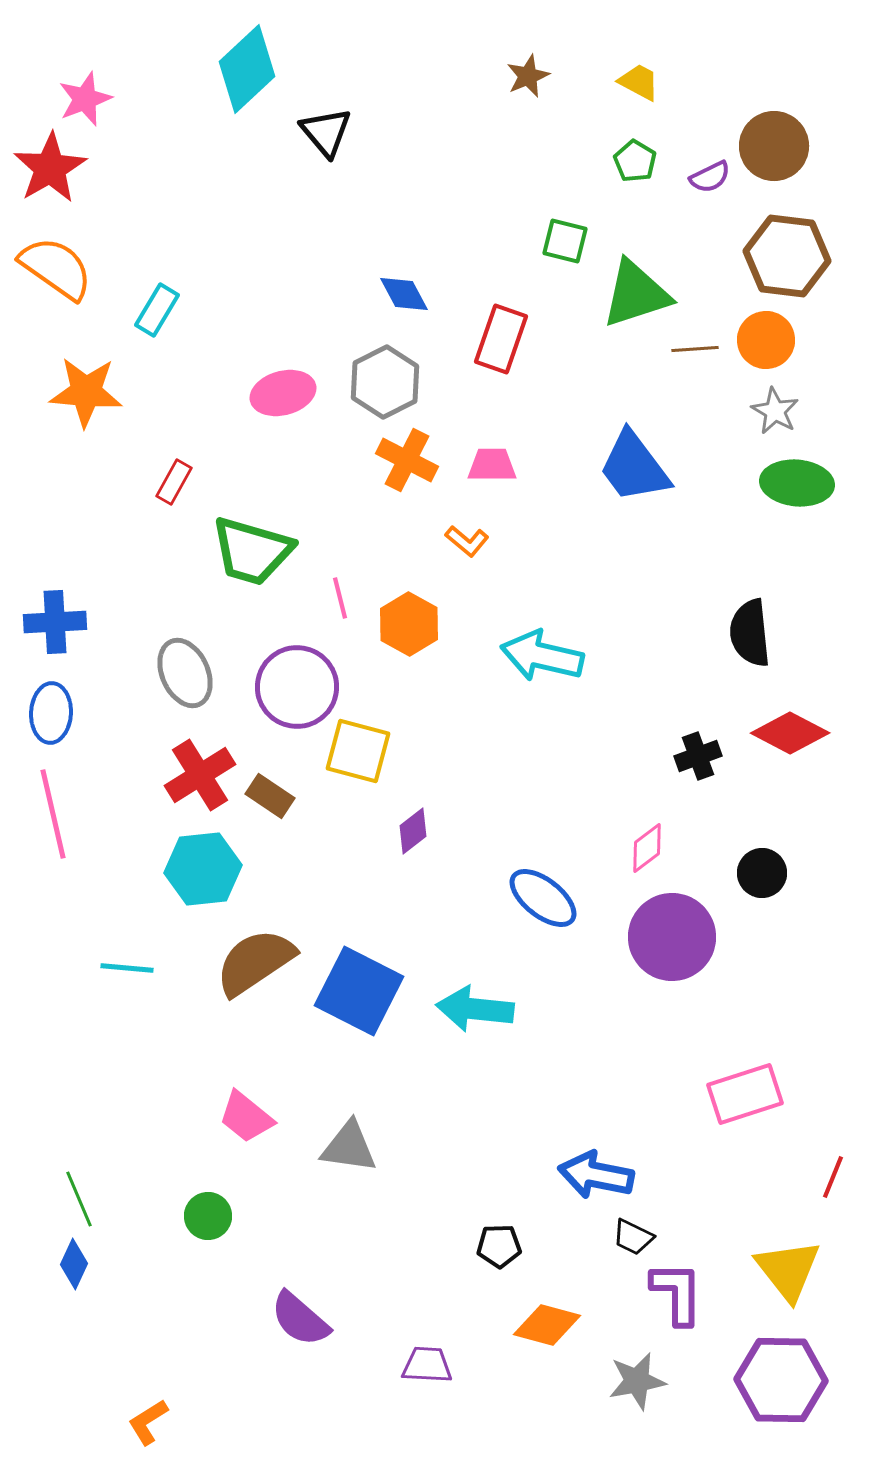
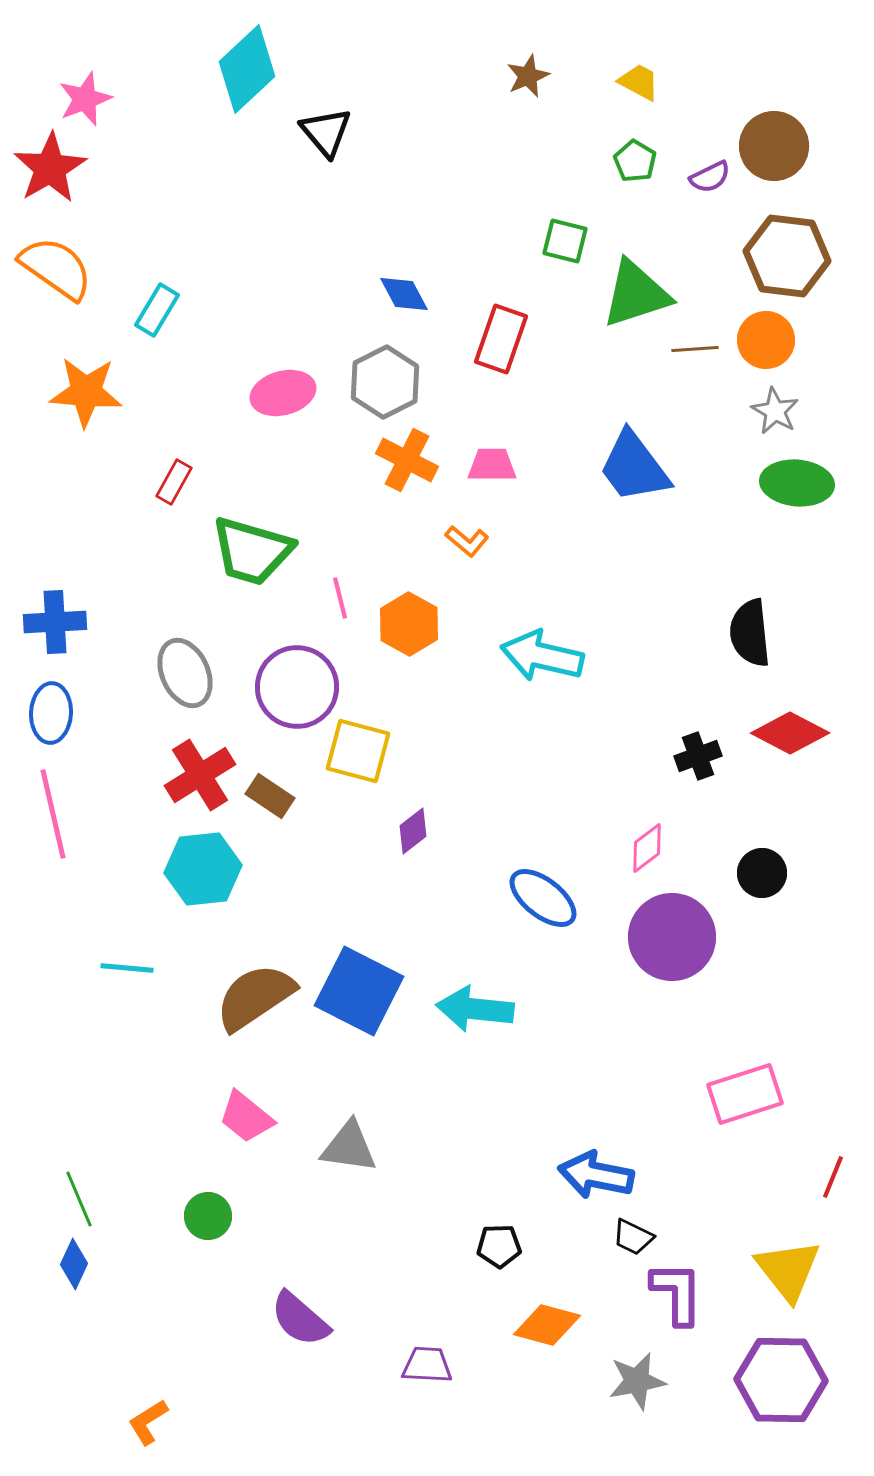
brown semicircle at (255, 962): moved 35 px down
